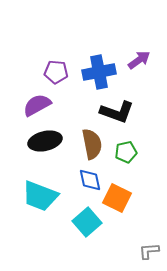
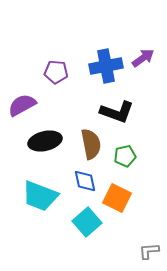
purple arrow: moved 4 px right, 2 px up
blue cross: moved 7 px right, 6 px up
purple semicircle: moved 15 px left
brown semicircle: moved 1 px left
green pentagon: moved 1 px left, 4 px down
blue diamond: moved 5 px left, 1 px down
